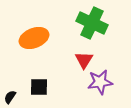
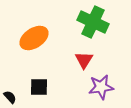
green cross: moved 1 px right, 1 px up
orange ellipse: rotated 12 degrees counterclockwise
purple star: moved 1 px right, 5 px down
black semicircle: rotated 104 degrees clockwise
